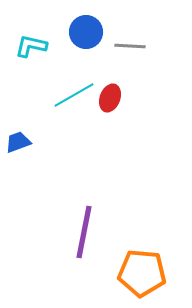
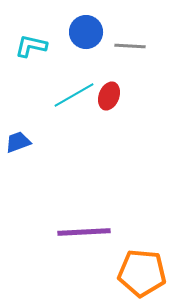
red ellipse: moved 1 px left, 2 px up
purple line: rotated 76 degrees clockwise
